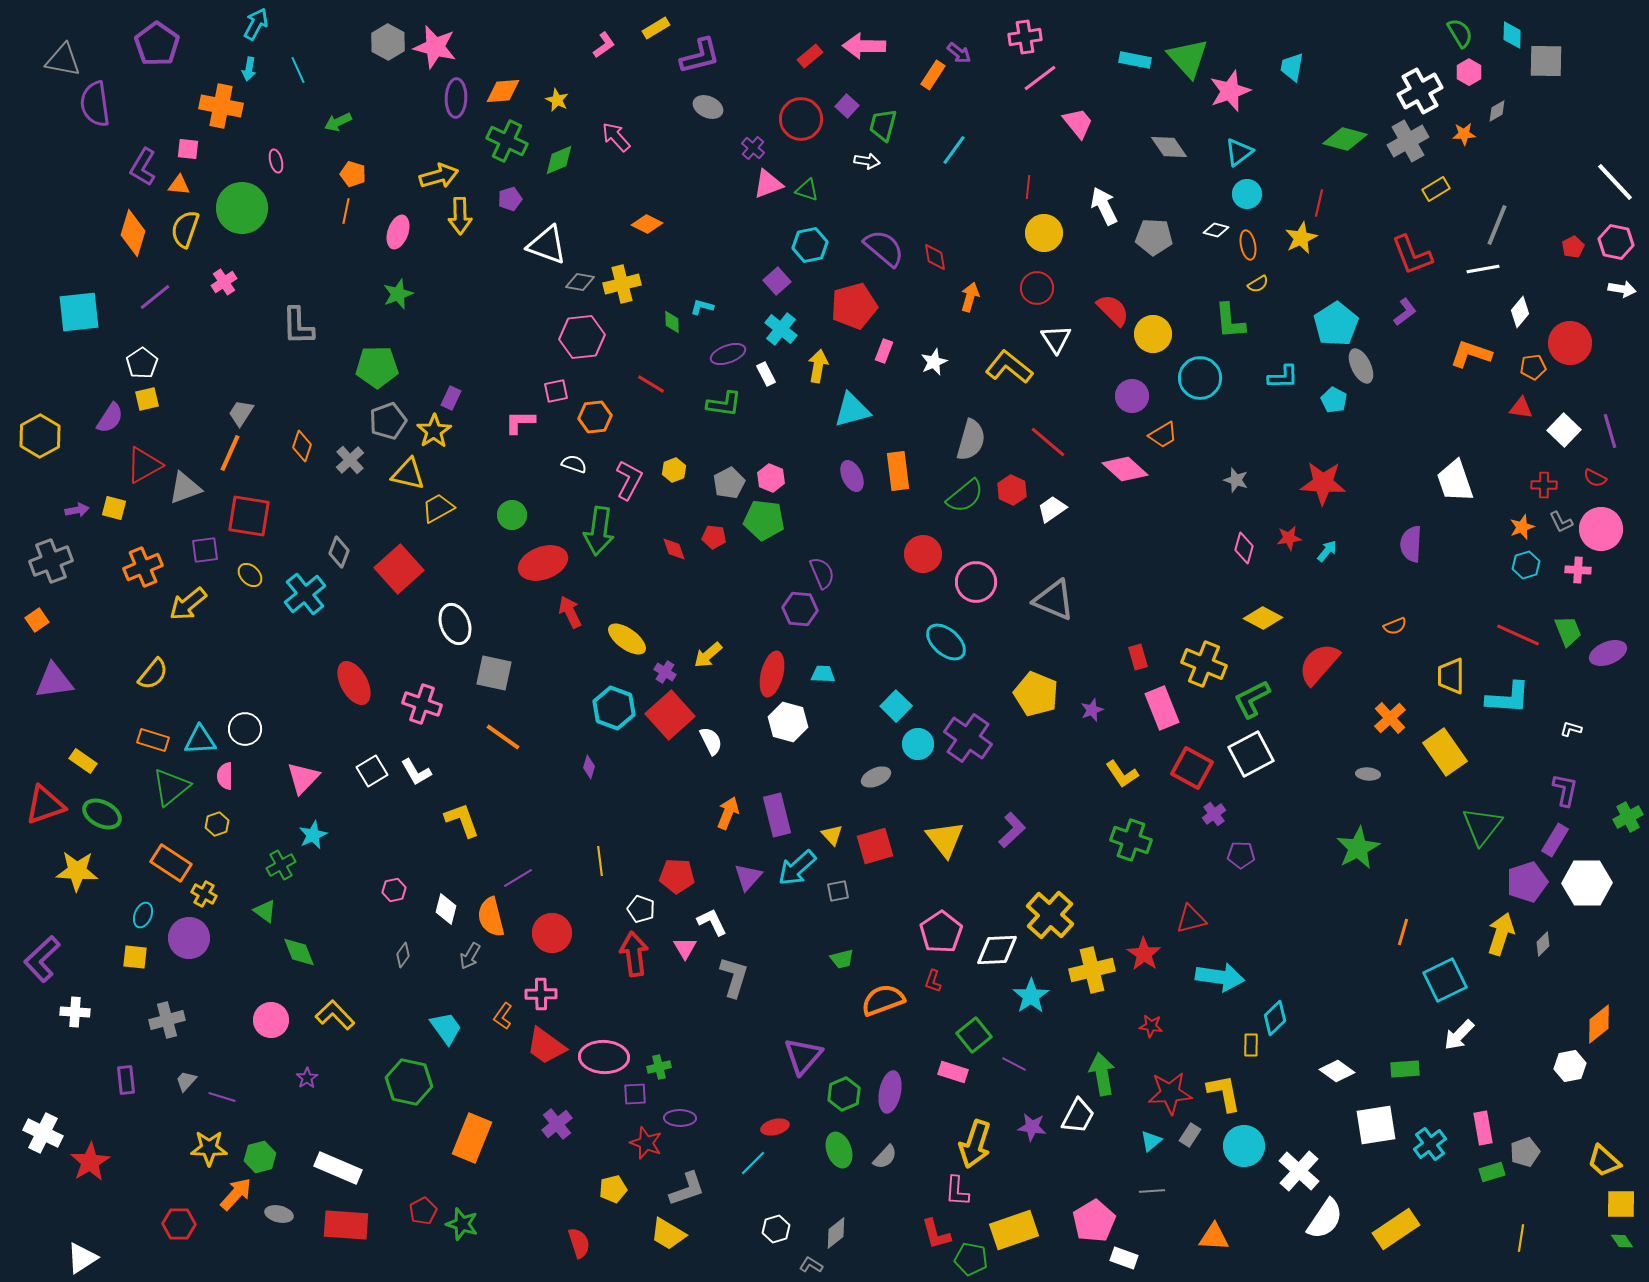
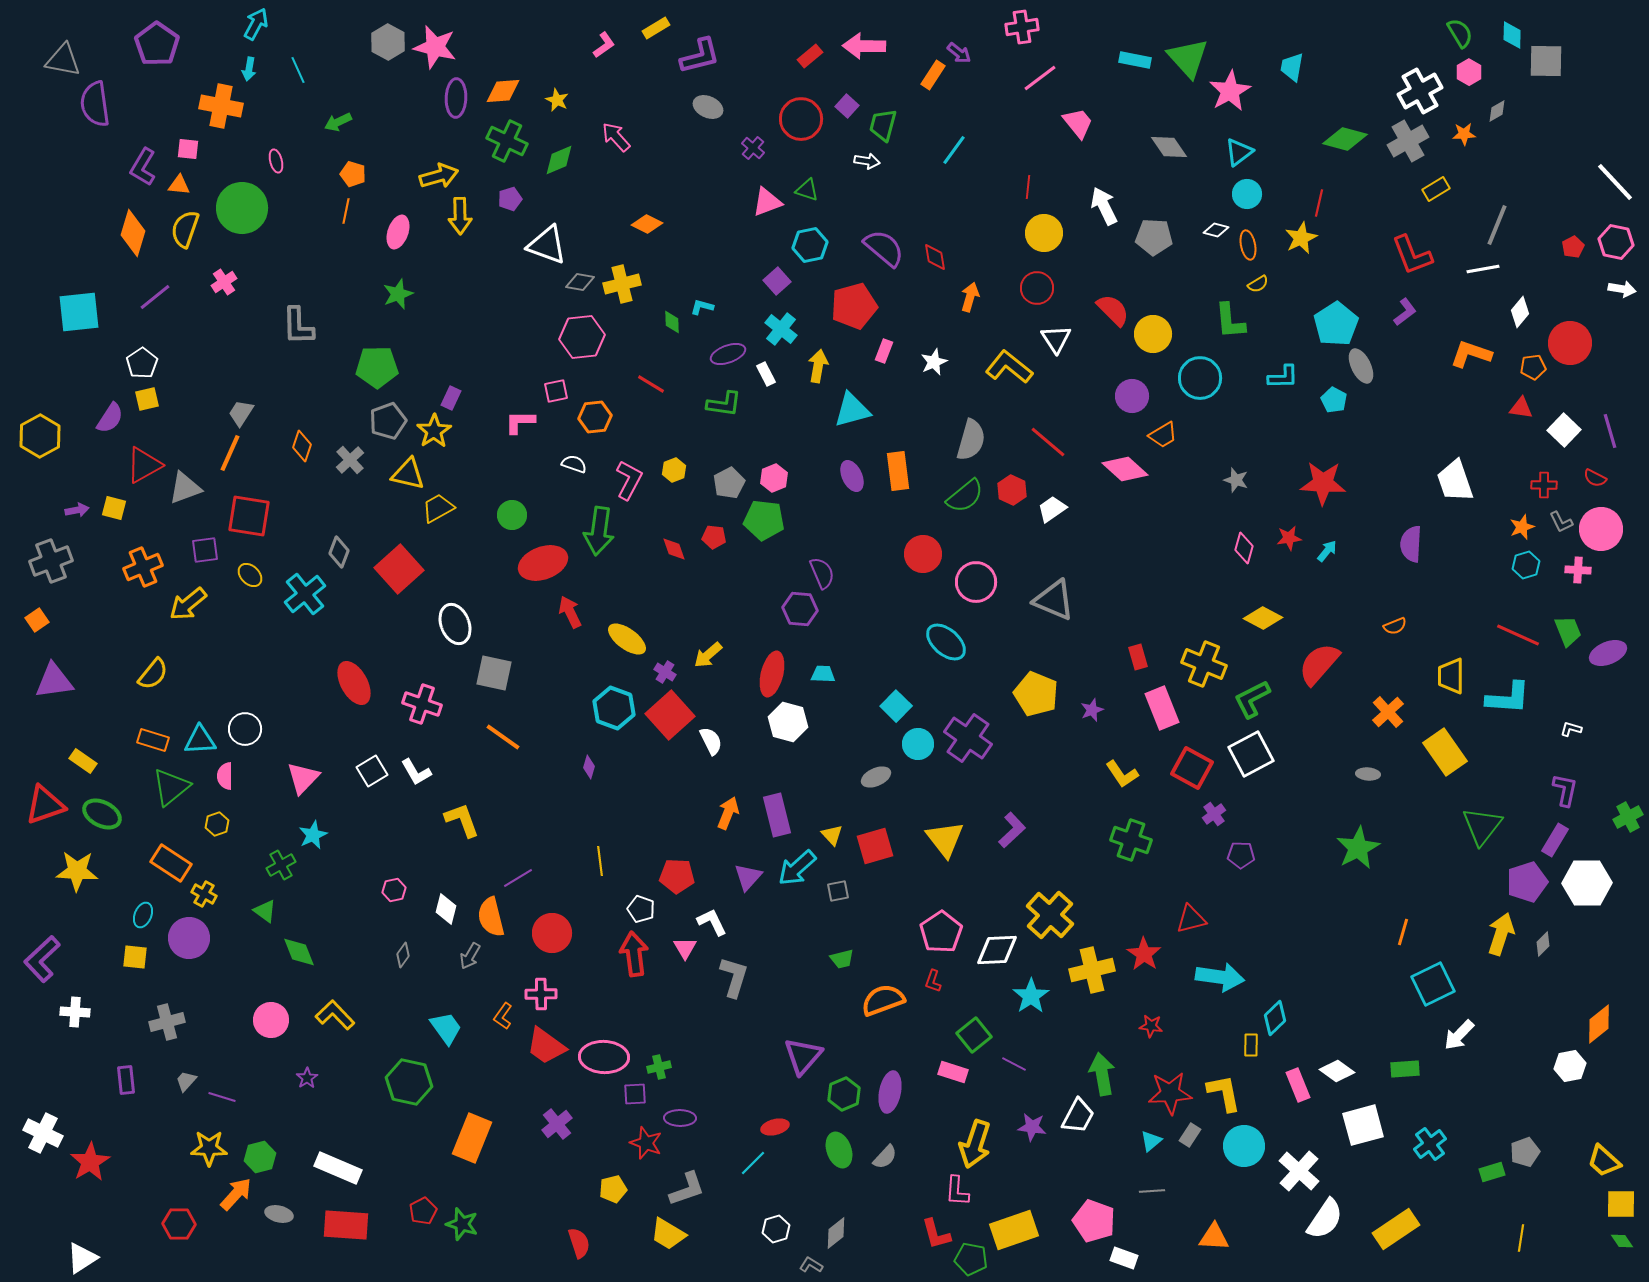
pink cross at (1025, 37): moved 3 px left, 10 px up
pink star at (1230, 91): rotated 9 degrees counterclockwise
pink triangle at (768, 184): moved 1 px left, 18 px down
pink hexagon at (771, 478): moved 3 px right; rotated 16 degrees clockwise
orange cross at (1390, 718): moved 2 px left, 6 px up
cyan square at (1445, 980): moved 12 px left, 4 px down
gray cross at (167, 1020): moved 2 px down
white square at (1376, 1125): moved 13 px left; rotated 6 degrees counterclockwise
pink rectangle at (1483, 1128): moved 185 px left, 43 px up; rotated 12 degrees counterclockwise
pink pentagon at (1094, 1221): rotated 21 degrees counterclockwise
